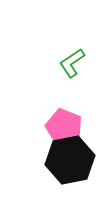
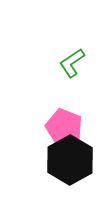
black hexagon: rotated 18 degrees counterclockwise
